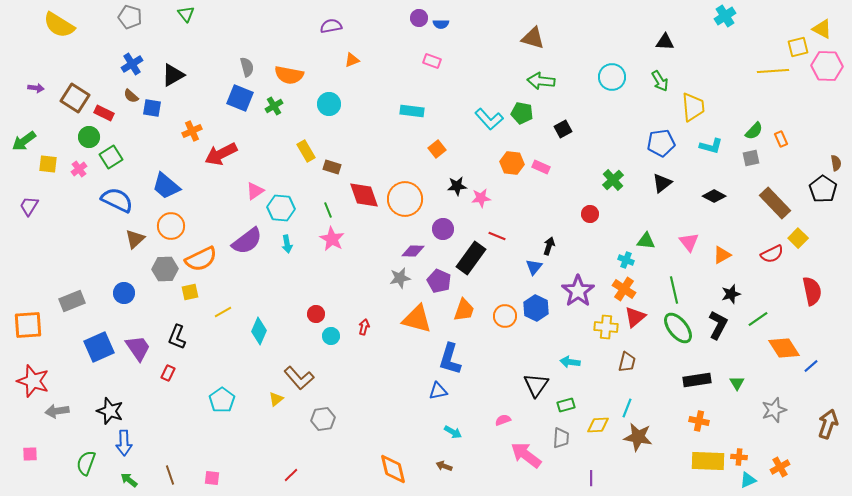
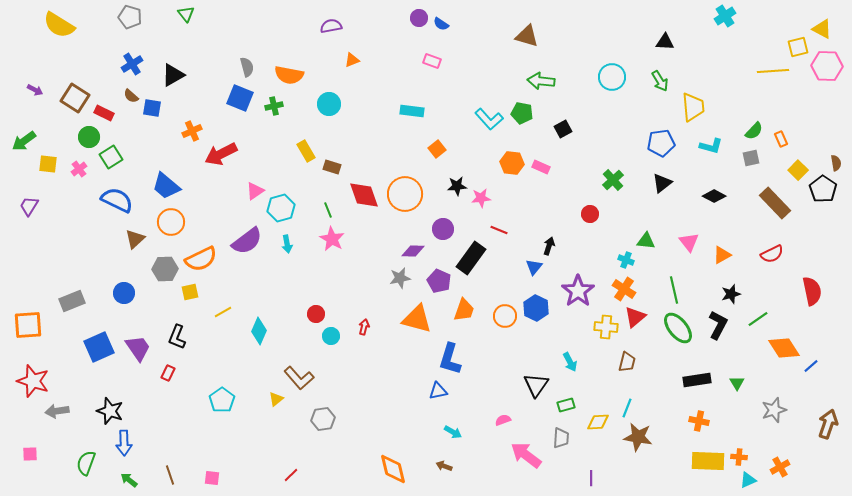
blue semicircle at (441, 24): rotated 35 degrees clockwise
brown triangle at (533, 38): moved 6 px left, 2 px up
purple arrow at (36, 88): moved 1 px left, 2 px down; rotated 21 degrees clockwise
green cross at (274, 106): rotated 18 degrees clockwise
orange circle at (405, 199): moved 5 px up
cyan hexagon at (281, 208): rotated 20 degrees counterclockwise
orange circle at (171, 226): moved 4 px up
red line at (497, 236): moved 2 px right, 6 px up
yellow square at (798, 238): moved 68 px up
cyan arrow at (570, 362): rotated 126 degrees counterclockwise
yellow diamond at (598, 425): moved 3 px up
